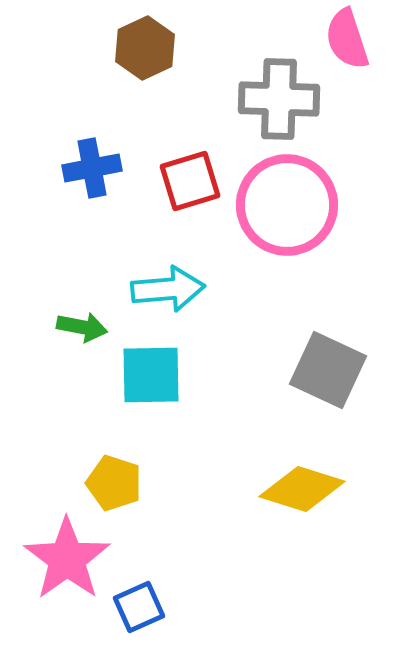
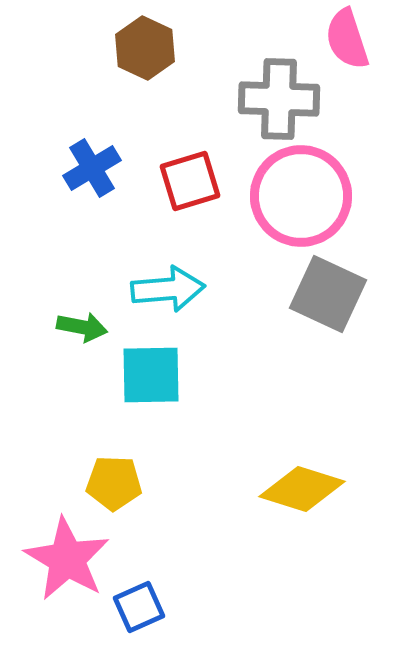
brown hexagon: rotated 10 degrees counterclockwise
blue cross: rotated 20 degrees counterclockwise
pink circle: moved 14 px right, 9 px up
gray square: moved 76 px up
yellow pentagon: rotated 16 degrees counterclockwise
pink star: rotated 6 degrees counterclockwise
